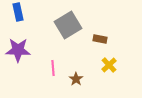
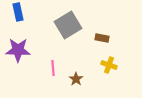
brown rectangle: moved 2 px right, 1 px up
yellow cross: rotated 28 degrees counterclockwise
